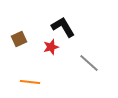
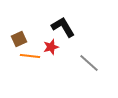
orange line: moved 26 px up
